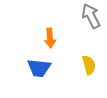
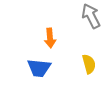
yellow semicircle: moved 1 px up
